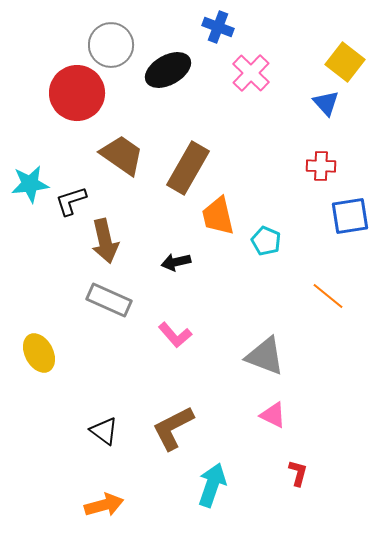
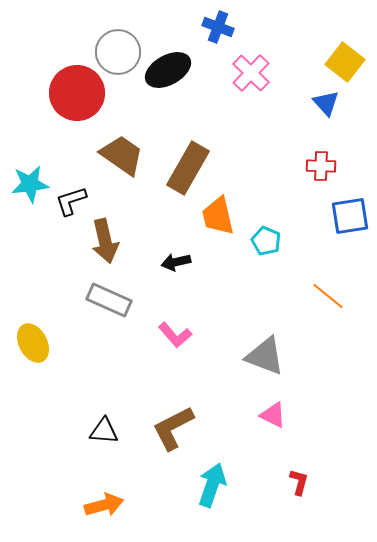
gray circle: moved 7 px right, 7 px down
yellow ellipse: moved 6 px left, 10 px up
black triangle: rotated 32 degrees counterclockwise
red L-shape: moved 1 px right, 9 px down
